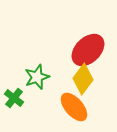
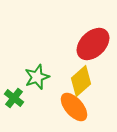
red ellipse: moved 5 px right, 6 px up
yellow diamond: moved 2 px left, 2 px down; rotated 12 degrees clockwise
